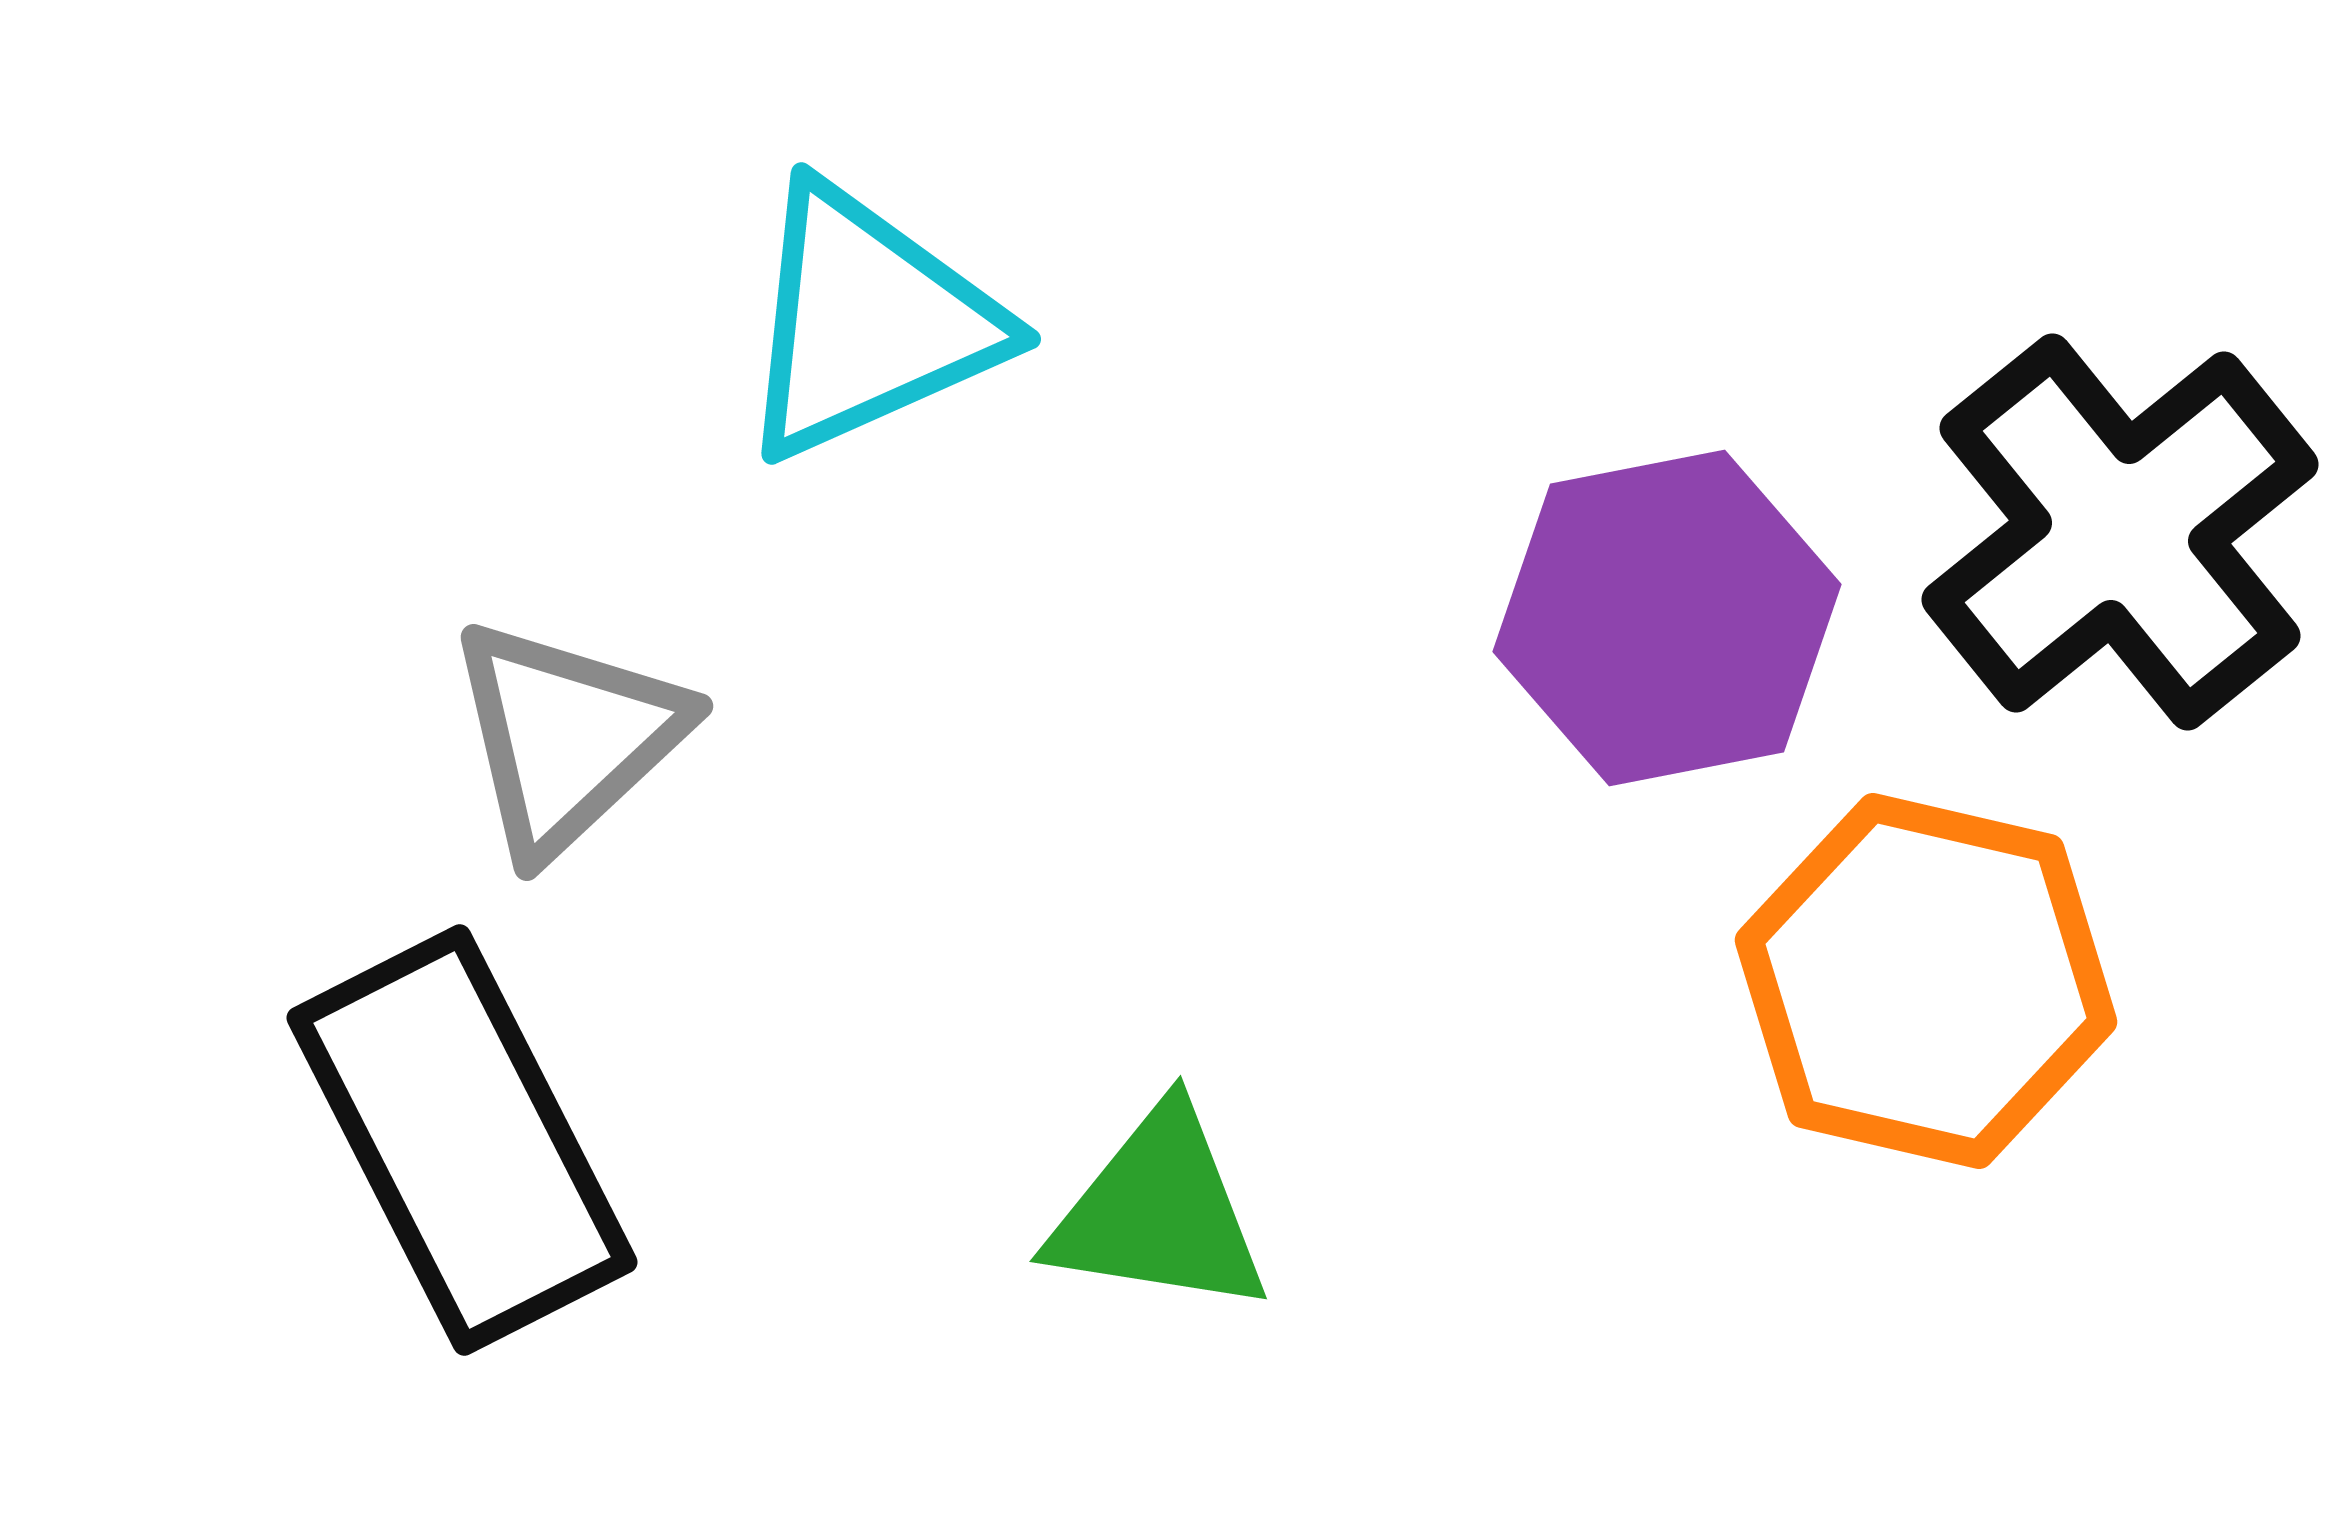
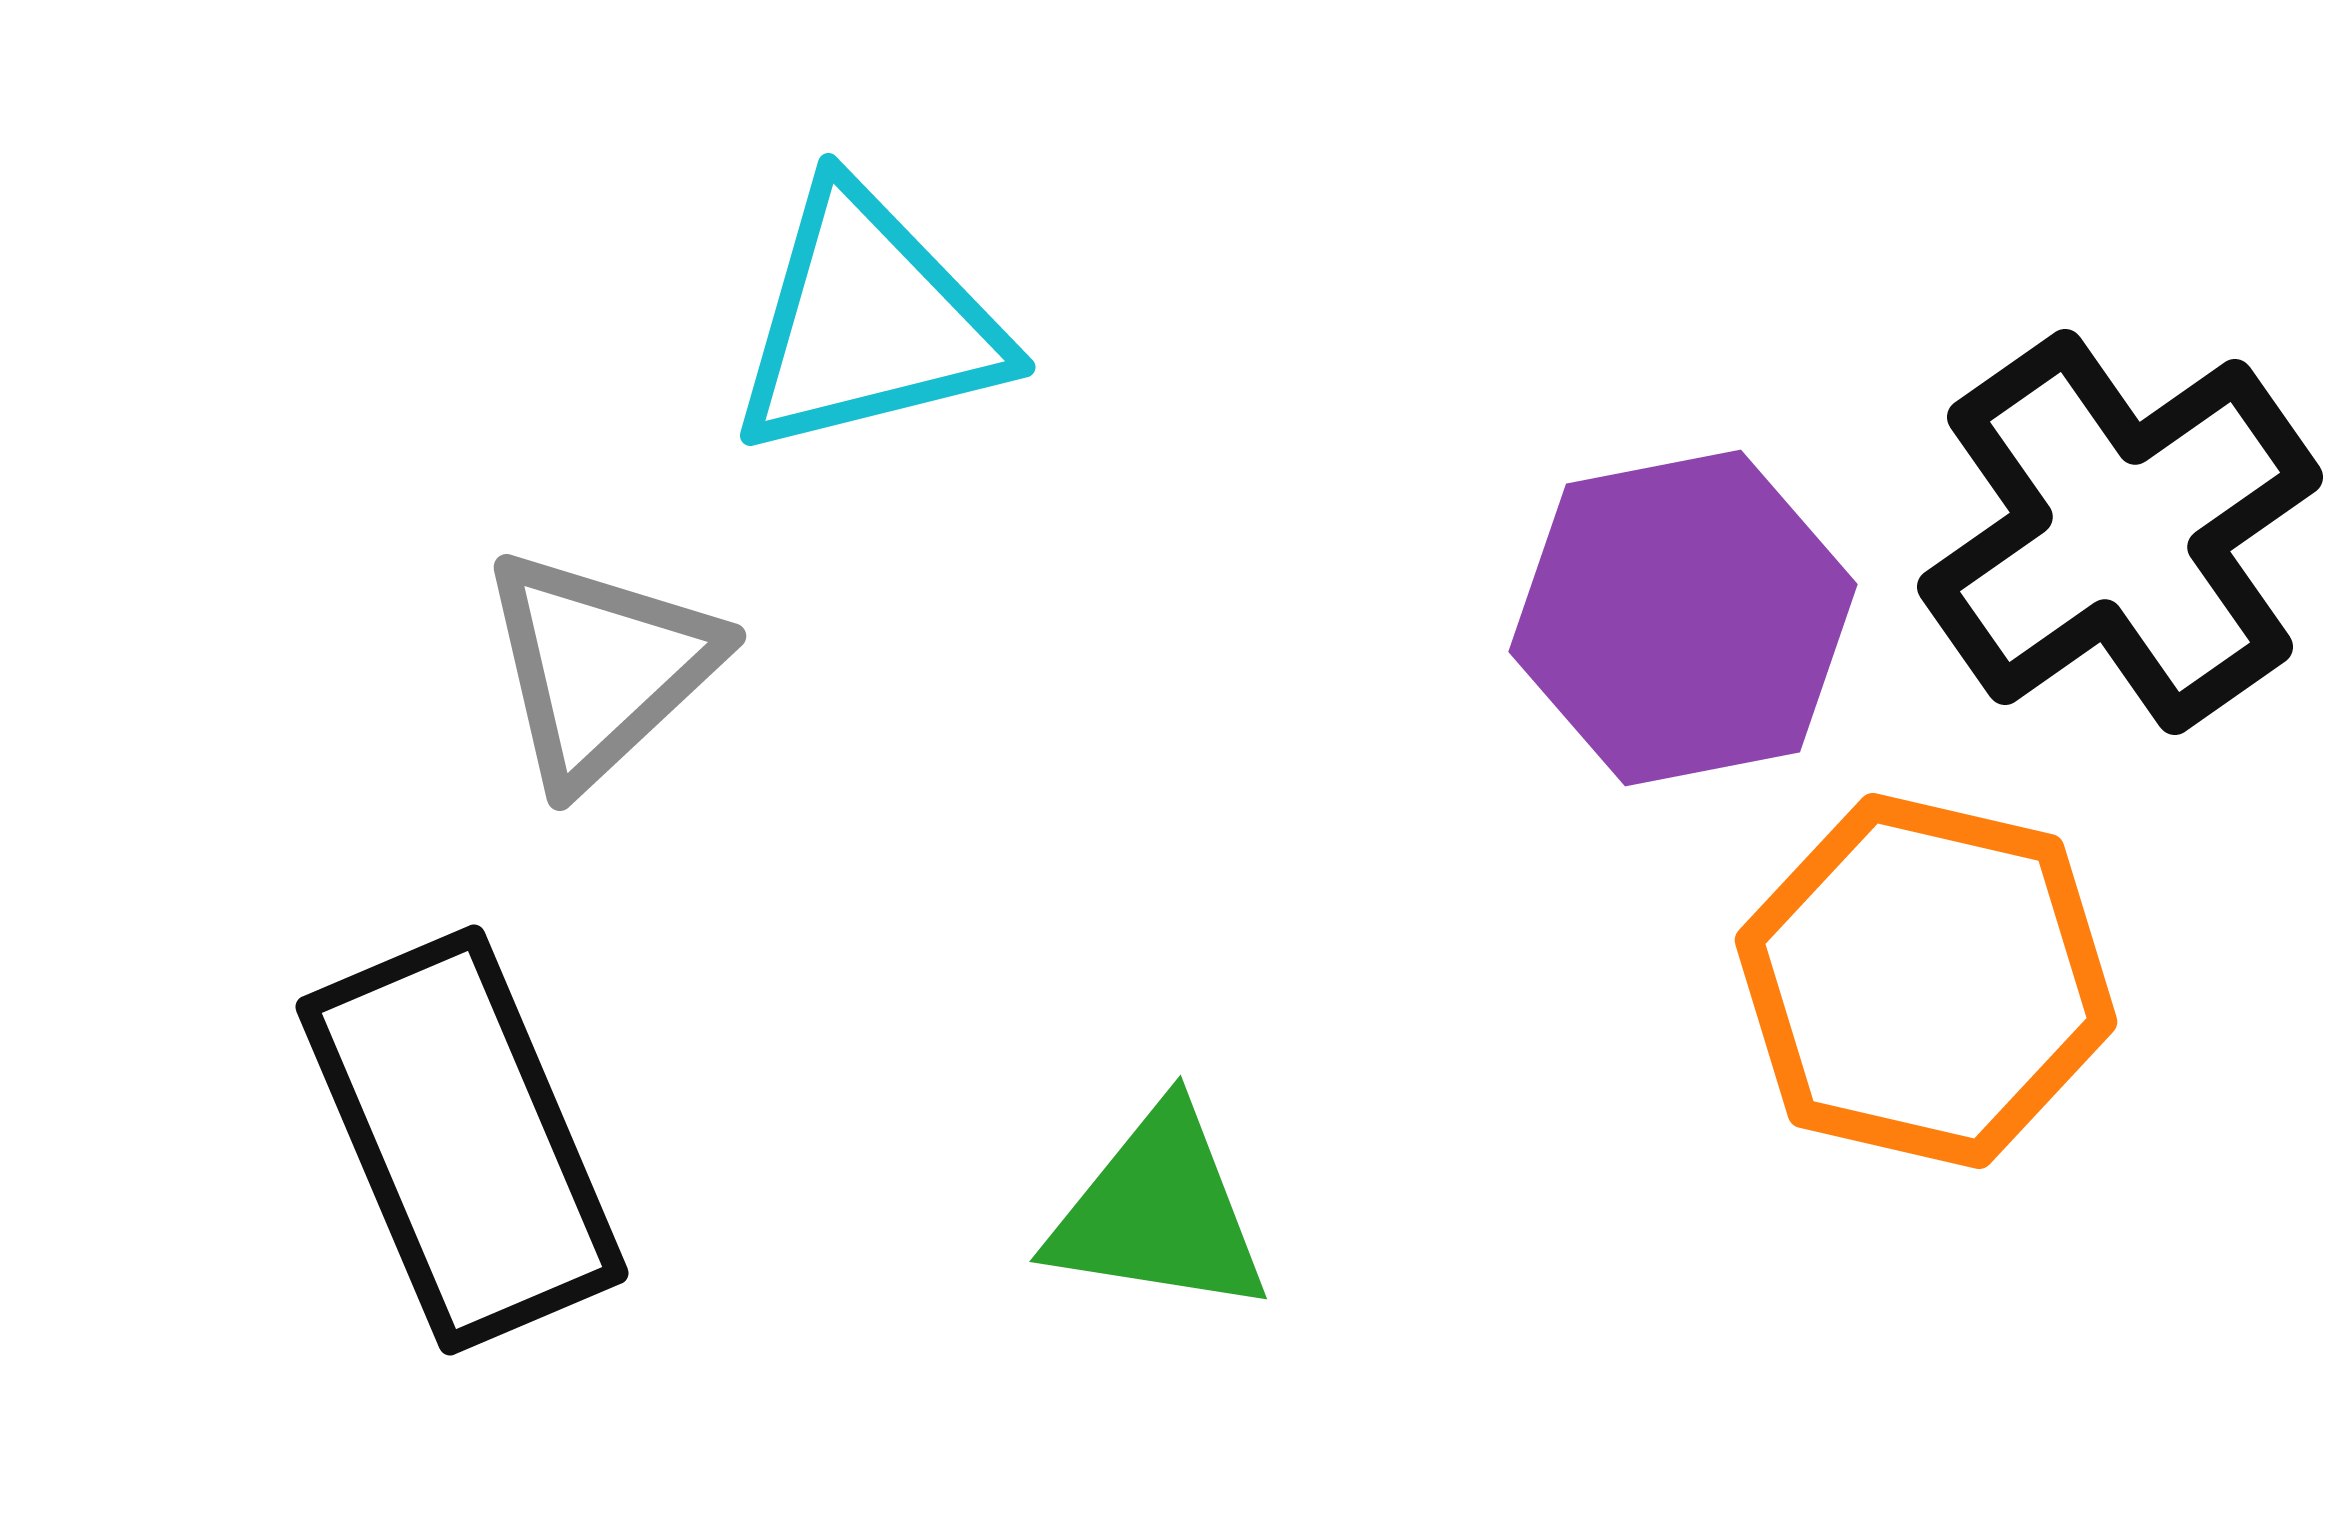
cyan triangle: rotated 10 degrees clockwise
black cross: rotated 4 degrees clockwise
purple hexagon: moved 16 px right
gray triangle: moved 33 px right, 70 px up
black rectangle: rotated 4 degrees clockwise
